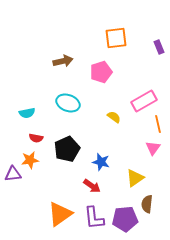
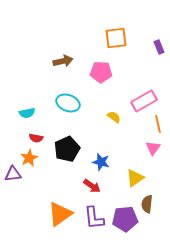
pink pentagon: rotated 20 degrees clockwise
orange star: moved 1 px left, 2 px up; rotated 18 degrees counterclockwise
